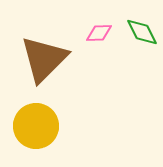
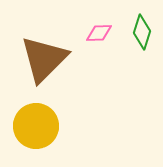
green diamond: rotated 44 degrees clockwise
